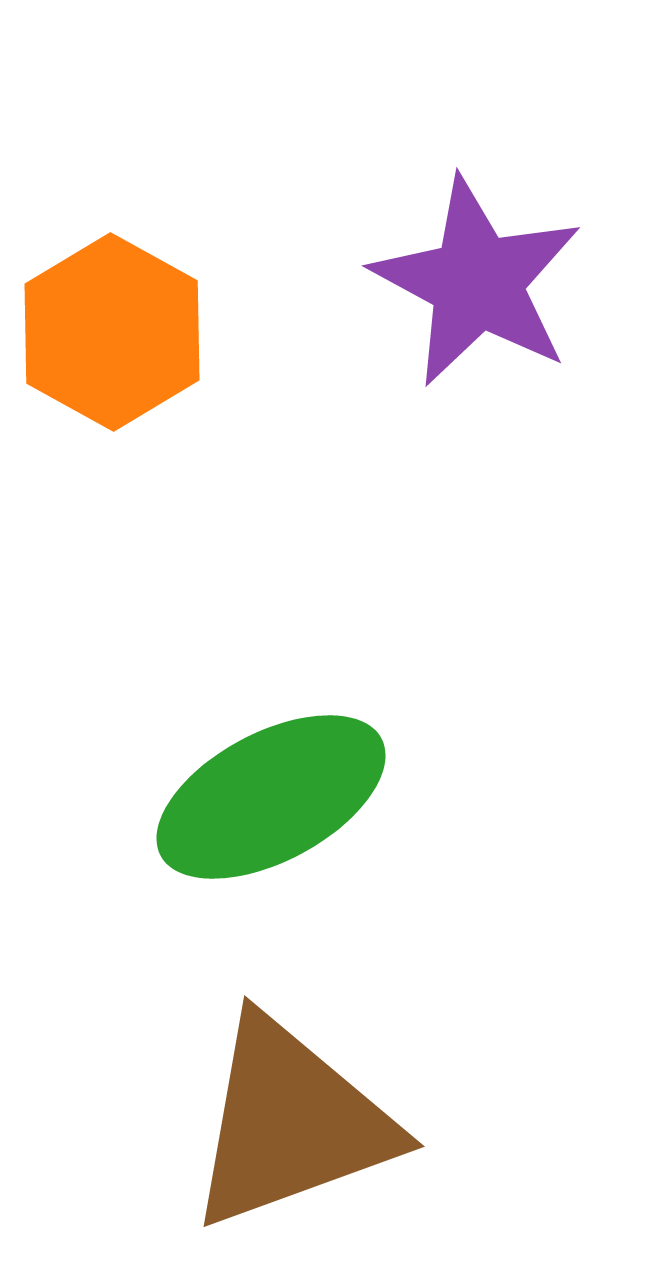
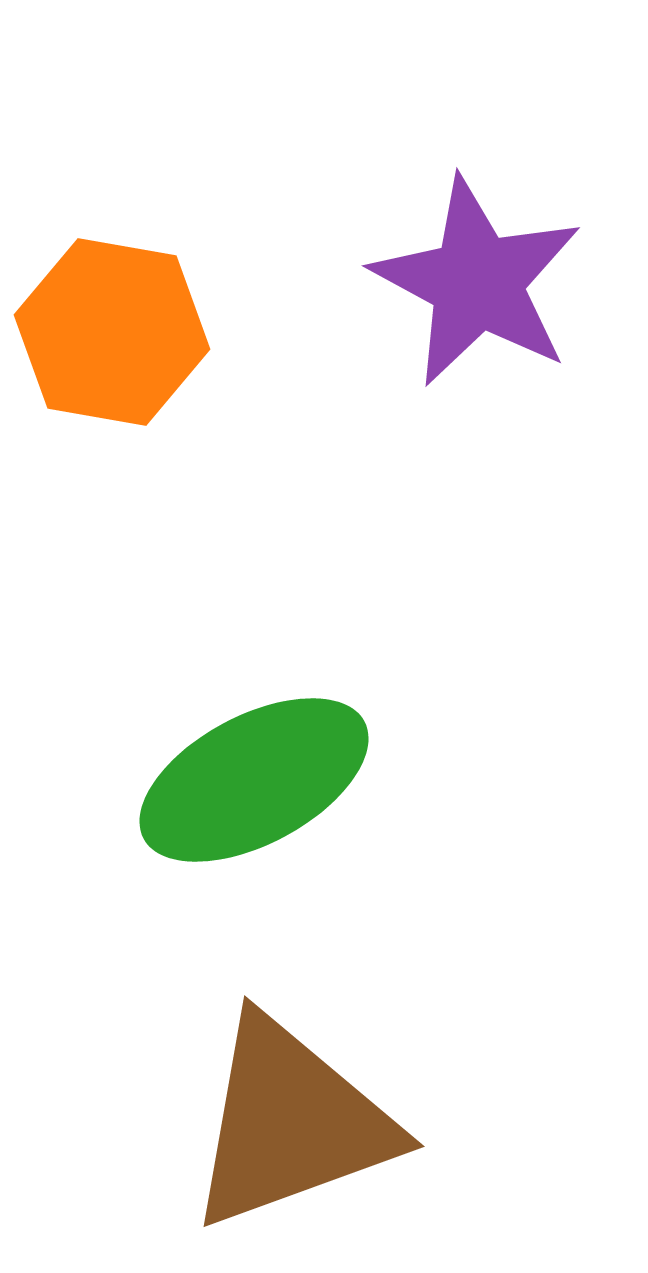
orange hexagon: rotated 19 degrees counterclockwise
green ellipse: moved 17 px left, 17 px up
